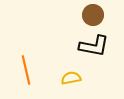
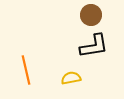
brown circle: moved 2 px left
black L-shape: rotated 20 degrees counterclockwise
